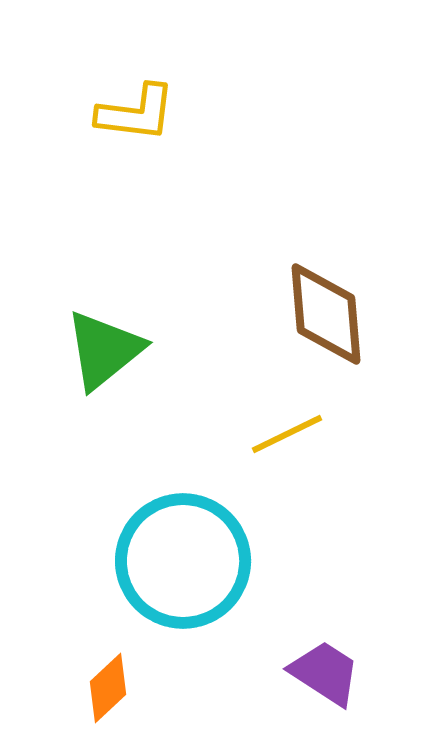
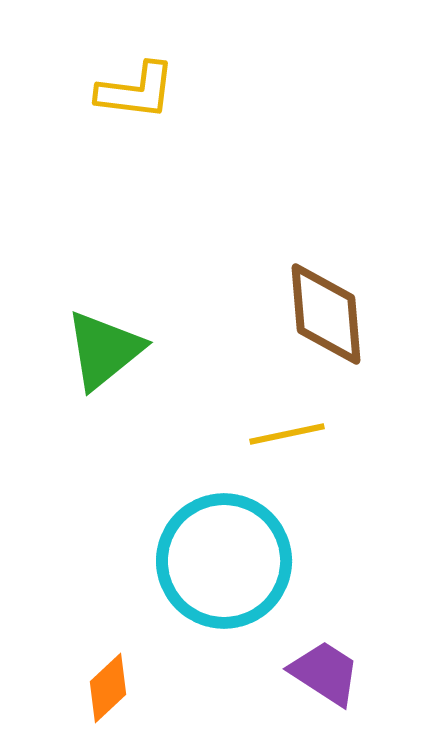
yellow L-shape: moved 22 px up
yellow line: rotated 14 degrees clockwise
cyan circle: moved 41 px right
